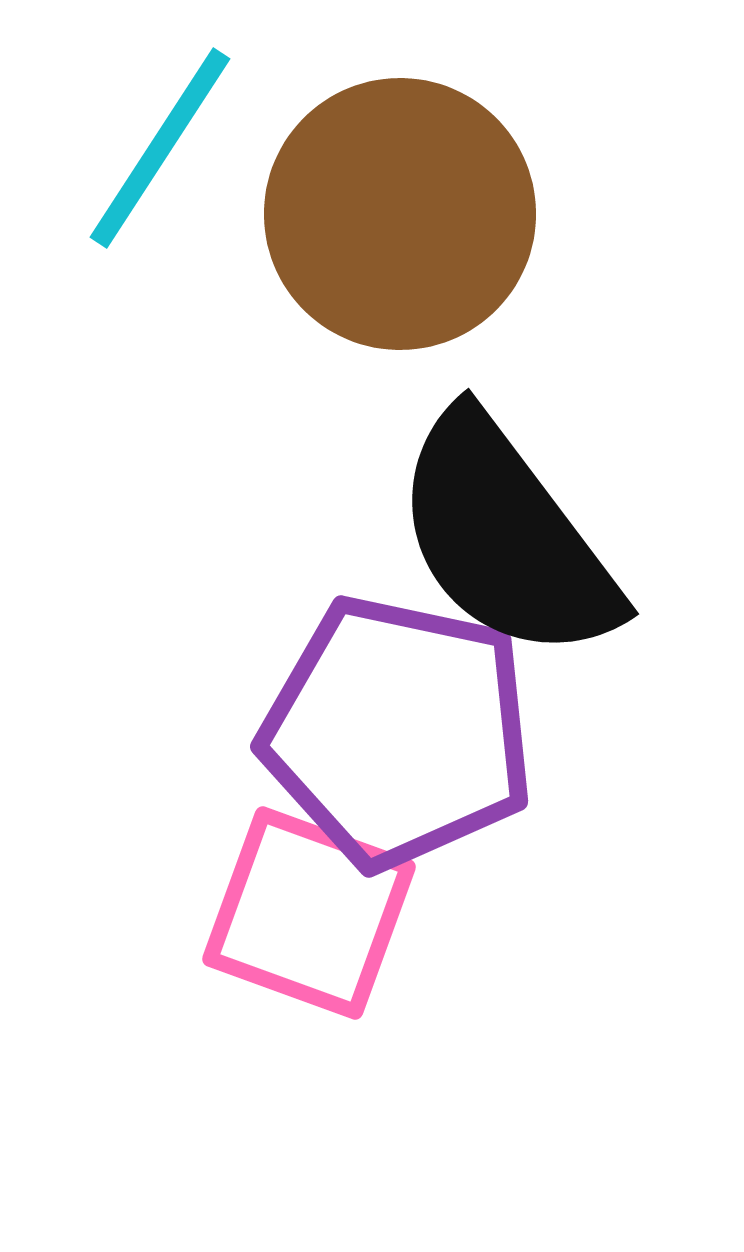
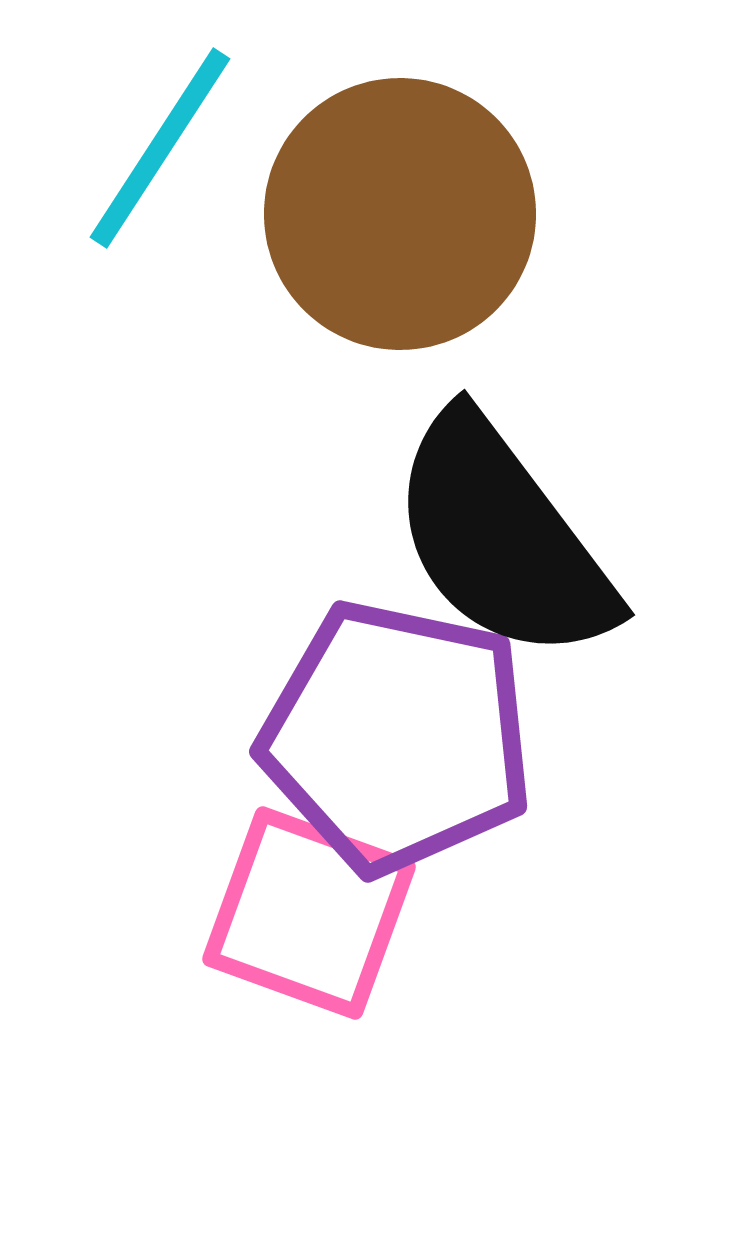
black semicircle: moved 4 px left, 1 px down
purple pentagon: moved 1 px left, 5 px down
